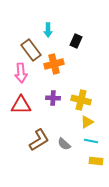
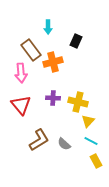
cyan arrow: moved 3 px up
orange cross: moved 1 px left, 2 px up
yellow cross: moved 3 px left, 2 px down
red triangle: rotated 50 degrees clockwise
yellow triangle: moved 1 px right, 1 px up; rotated 16 degrees counterclockwise
cyan line: rotated 16 degrees clockwise
yellow rectangle: rotated 56 degrees clockwise
